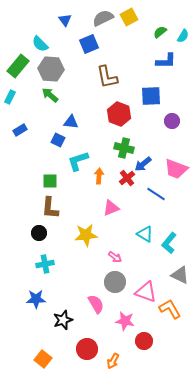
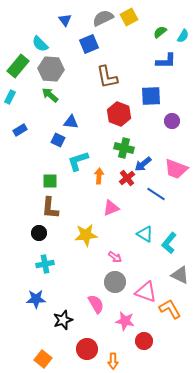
orange arrow at (113, 361): rotated 28 degrees counterclockwise
